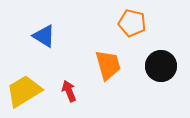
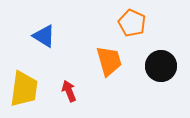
orange pentagon: rotated 12 degrees clockwise
orange trapezoid: moved 1 px right, 4 px up
yellow trapezoid: moved 2 px up; rotated 129 degrees clockwise
